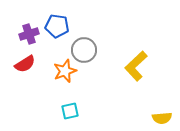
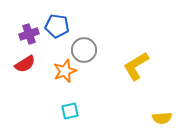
yellow L-shape: rotated 12 degrees clockwise
